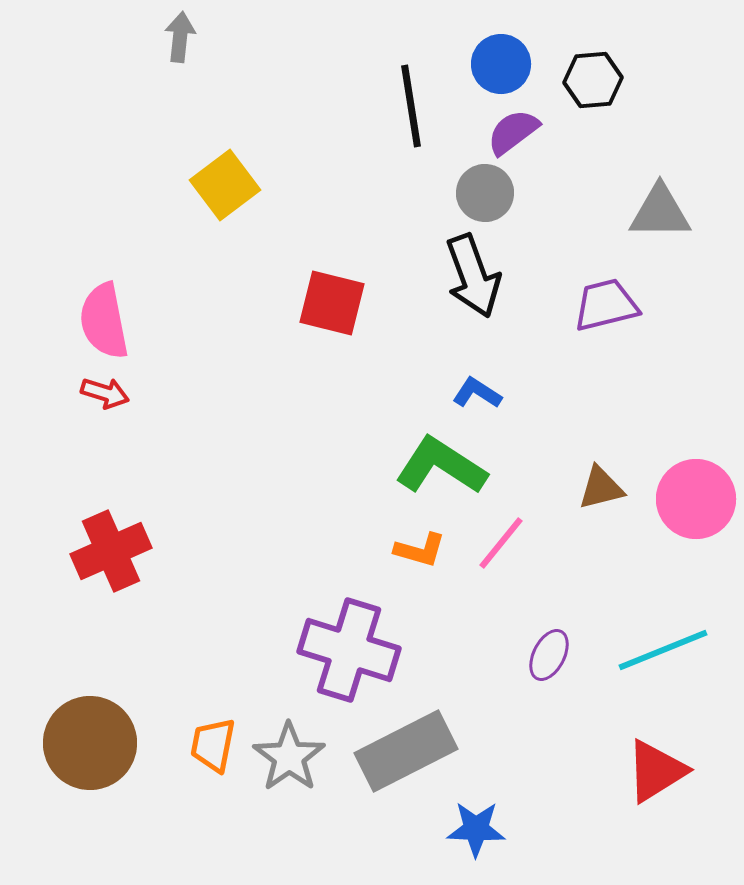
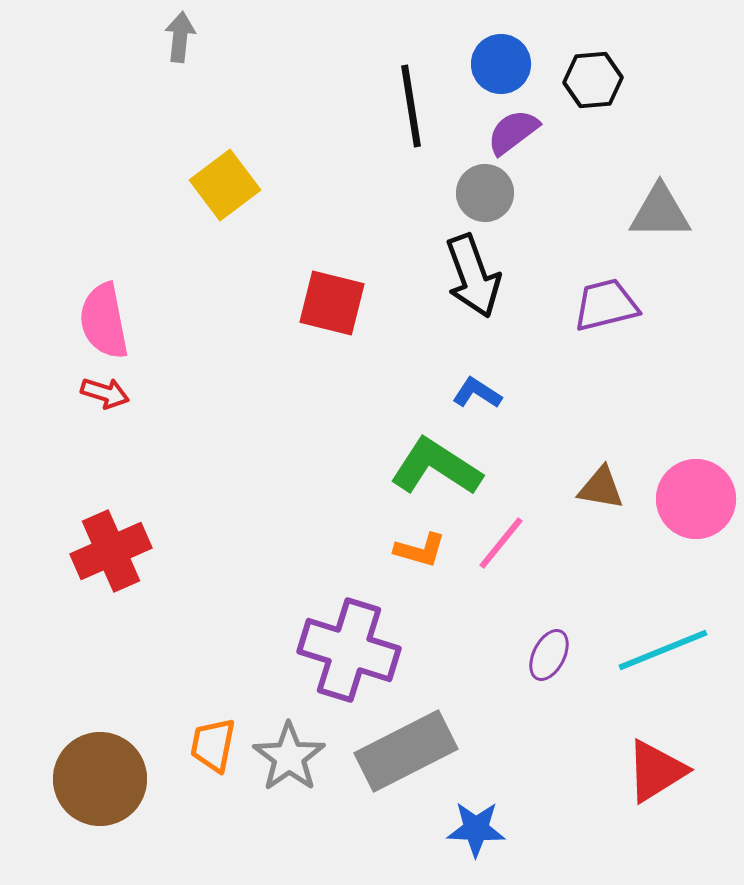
green L-shape: moved 5 px left, 1 px down
brown triangle: rotated 24 degrees clockwise
brown circle: moved 10 px right, 36 px down
